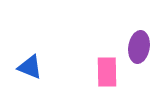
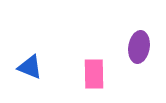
pink rectangle: moved 13 px left, 2 px down
